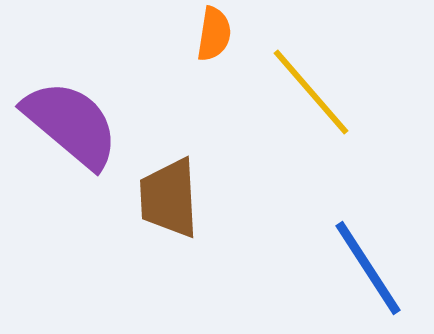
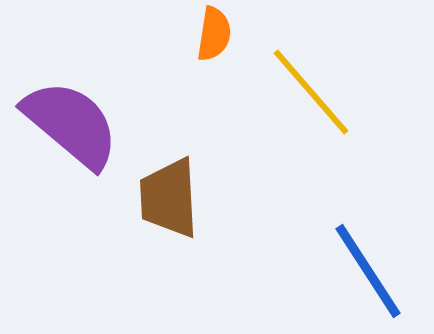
blue line: moved 3 px down
